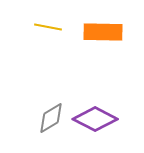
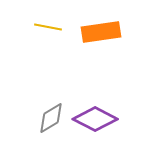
orange rectangle: moved 2 px left; rotated 9 degrees counterclockwise
